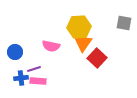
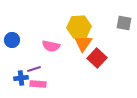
blue circle: moved 3 px left, 12 px up
pink rectangle: moved 3 px down
